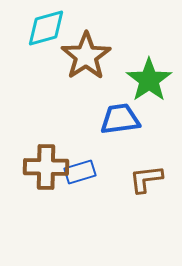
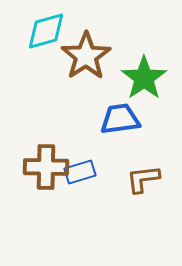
cyan diamond: moved 3 px down
green star: moved 5 px left, 2 px up
brown L-shape: moved 3 px left
